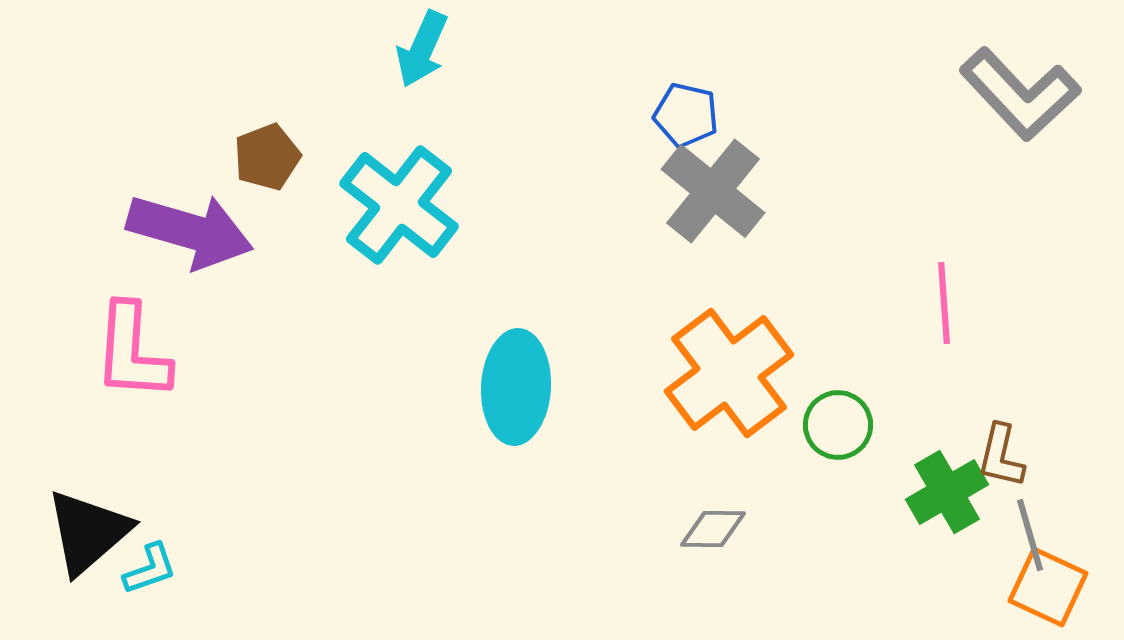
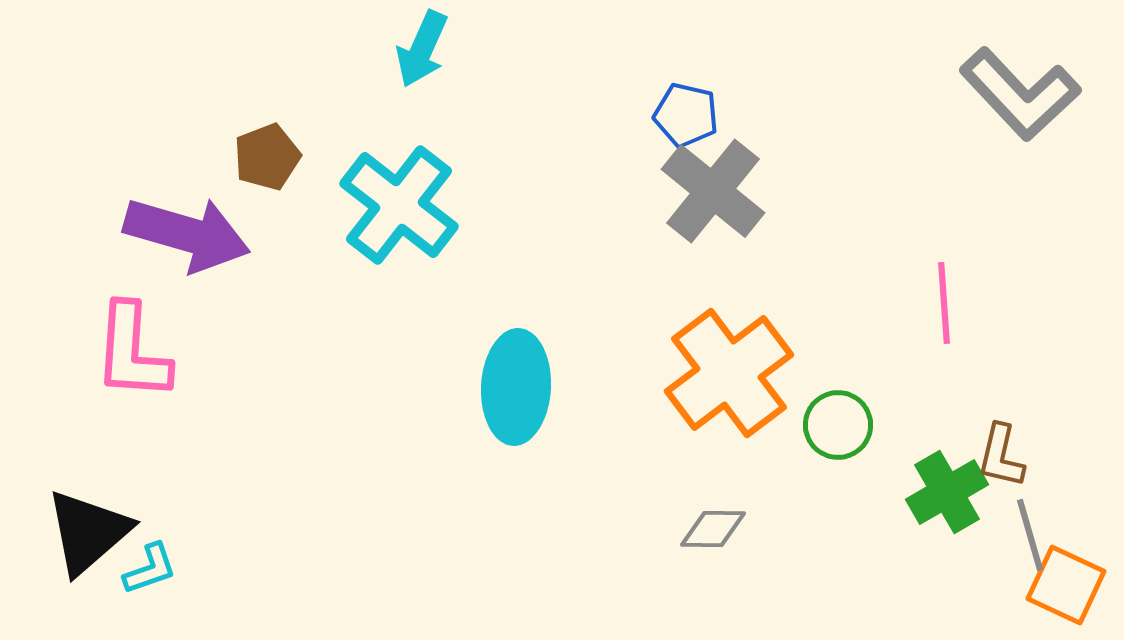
purple arrow: moved 3 px left, 3 px down
orange square: moved 18 px right, 2 px up
